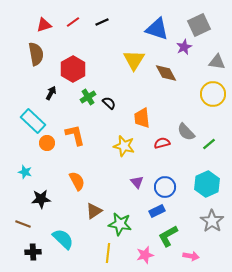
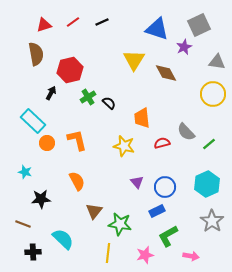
red hexagon: moved 3 px left, 1 px down; rotated 15 degrees clockwise
orange L-shape: moved 2 px right, 5 px down
brown triangle: rotated 18 degrees counterclockwise
